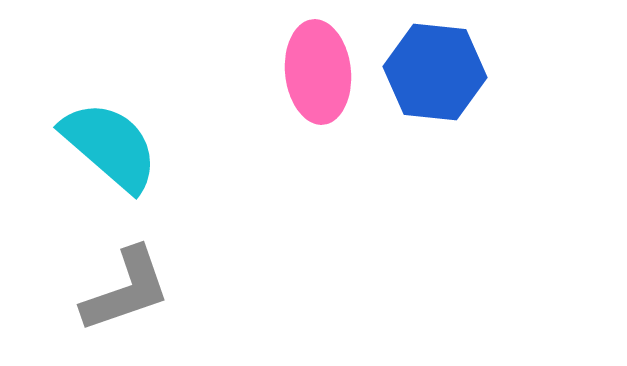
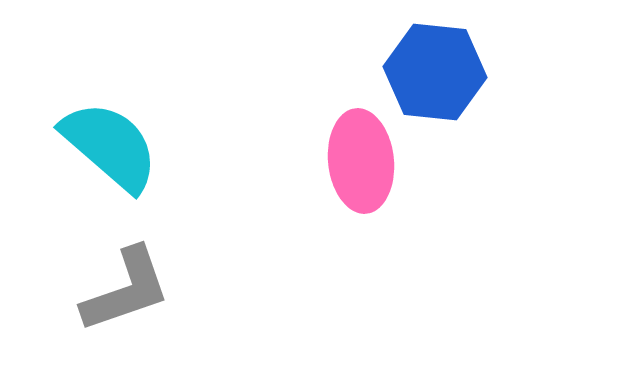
pink ellipse: moved 43 px right, 89 px down
